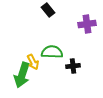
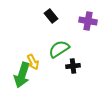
black rectangle: moved 3 px right, 6 px down
purple cross: moved 1 px right, 3 px up; rotated 18 degrees clockwise
green semicircle: moved 7 px right, 3 px up; rotated 35 degrees counterclockwise
